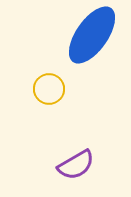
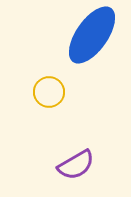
yellow circle: moved 3 px down
